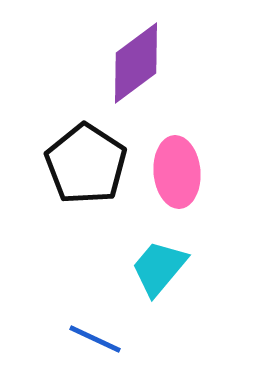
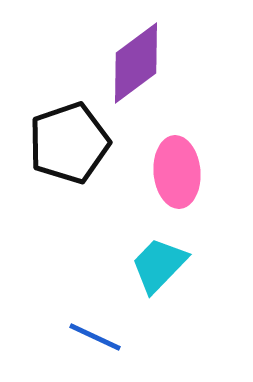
black pentagon: moved 17 px left, 21 px up; rotated 20 degrees clockwise
cyan trapezoid: moved 3 px up; rotated 4 degrees clockwise
blue line: moved 2 px up
